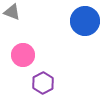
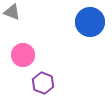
blue circle: moved 5 px right, 1 px down
purple hexagon: rotated 10 degrees counterclockwise
